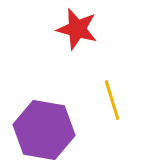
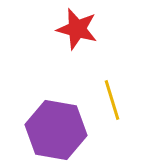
purple hexagon: moved 12 px right
